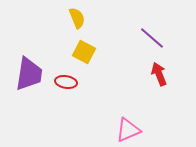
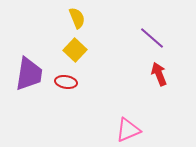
yellow square: moved 9 px left, 2 px up; rotated 15 degrees clockwise
